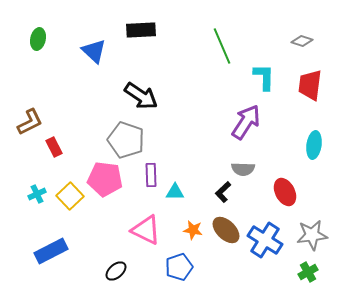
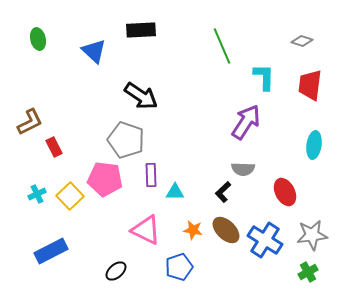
green ellipse: rotated 25 degrees counterclockwise
